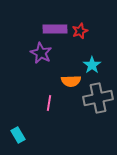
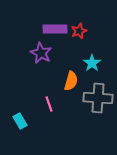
red star: moved 1 px left
cyan star: moved 2 px up
orange semicircle: rotated 72 degrees counterclockwise
gray cross: rotated 16 degrees clockwise
pink line: moved 1 px down; rotated 28 degrees counterclockwise
cyan rectangle: moved 2 px right, 14 px up
